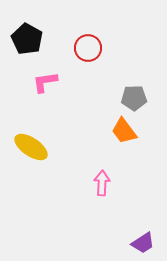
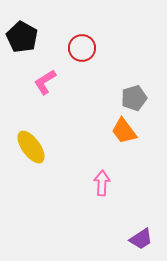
black pentagon: moved 5 px left, 2 px up
red circle: moved 6 px left
pink L-shape: rotated 24 degrees counterclockwise
gray pentagon: rotated 15 degrees counterclockwise
yellow ellipse: rotated 20 degrees clockwise
purple trapezoid: moved 2 px left, 4 px up
